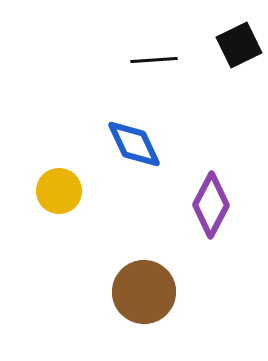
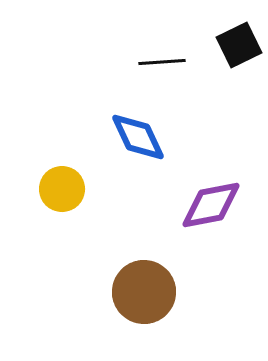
black line: moved 8 px right, 2 px down
blue diamond: moved 4 px right, 7 px up
yellow circle: moved 3 px right, 2 px up
purple diamond: rotated 52 degrees clockwise
